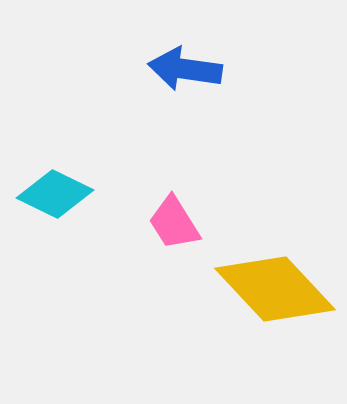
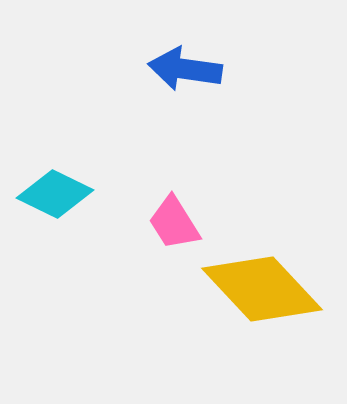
yellow diamond: moved 13 px left
